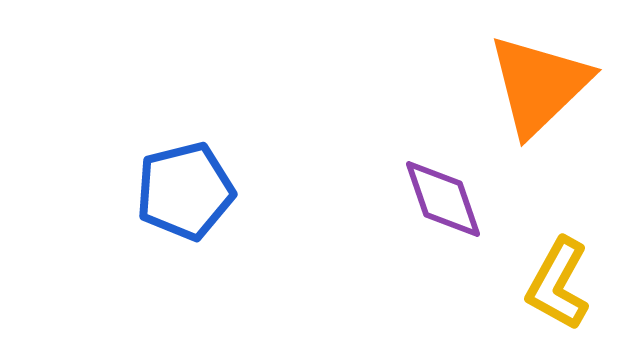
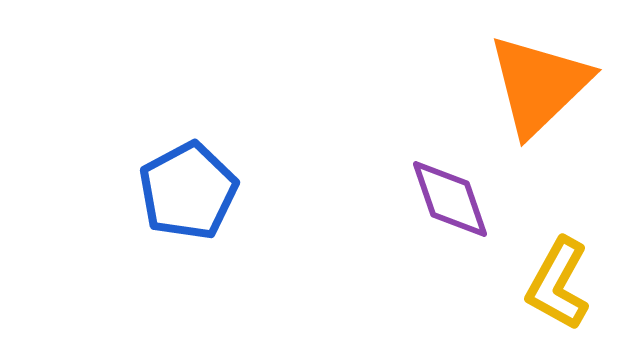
blue pentagon: moved 3 px right; rotated 14 degrees counterclockwise
purple diamond: moved 7 px right
